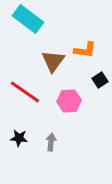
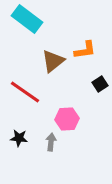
cyan rectangle: moved 1 px left
orange L-shape: rotated 15 degrees counterclockwise
brown triangle: rotated 15 degrees clockwise
black square: moved 4 px down
pink hexagon: moved 2 px left, 18 px down
